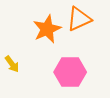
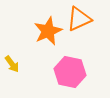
orange star: moved 1 px right, 2 px down
pink hexagon: rotated 12 degrees clockwise
